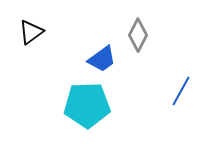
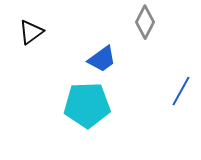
gray diamond: moved 7 px right, 13 px up
